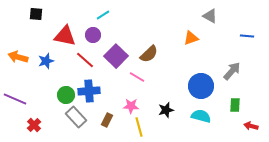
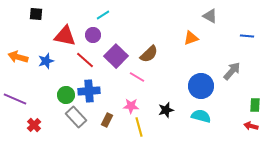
green rectangle: moved 20 px right
